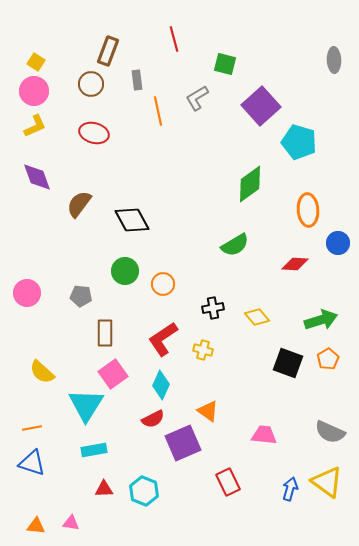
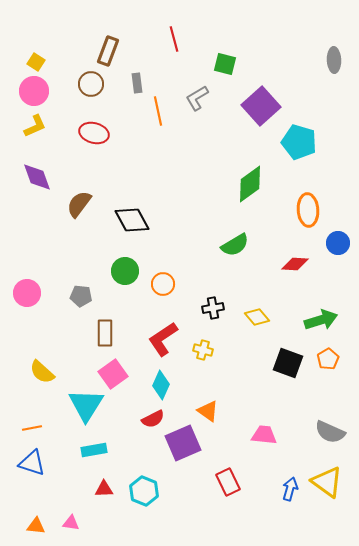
gray rectangle at (137, 80): moved 3 px down
